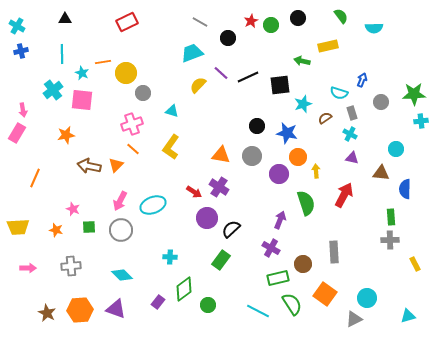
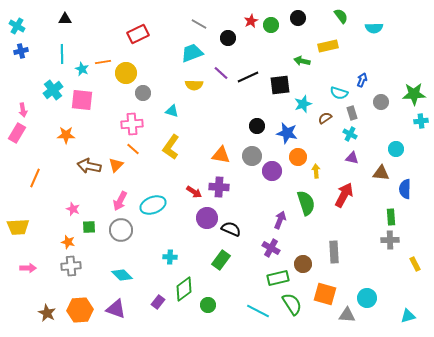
red rectangle at (127, 22): moved 11 px right, 12 px down
gray line at (200, 22): moved 1 px left, 2 px down
cyan star at (82, 73): moved 4 px up
yellow semicircle at (198, 85): moved 4 px left; rotated 132 degrees counterclockwise
pink cross at (132, 124): rotated 15 degrees clockwise
orange star at (66, 135): rotated 12 degrees clockwise
purple circle at (279, 174): moved 7 px left, 3 px up
purple cross at (219, 187): rotated 30 degrees counterclockwise
black semicircle at (231, 229): rotated 66 degrees clockwise
orange star at (56, 230): moved 12 px right, 12 px down
orange square at (325, 294): rotated 20 degrees counterclockwise
gray triangle at (354, 319): moved 7 px left, 4 px up; rotated 30 degrees clockwise
